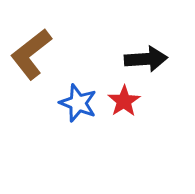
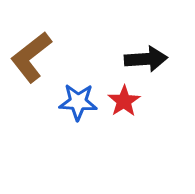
brown L-shape: moved 3 px down
blue star: moved 1 px up; rotated 18 degrees counterclockwise
